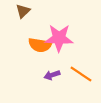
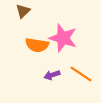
pink star: moved 4 px right; rotated 16 degrees clockwise
orange semicircle: moved 3 px left
